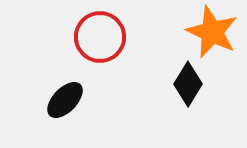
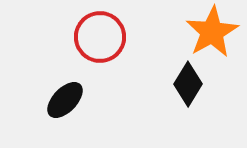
orange star: rotated 18 degrees clockwise
